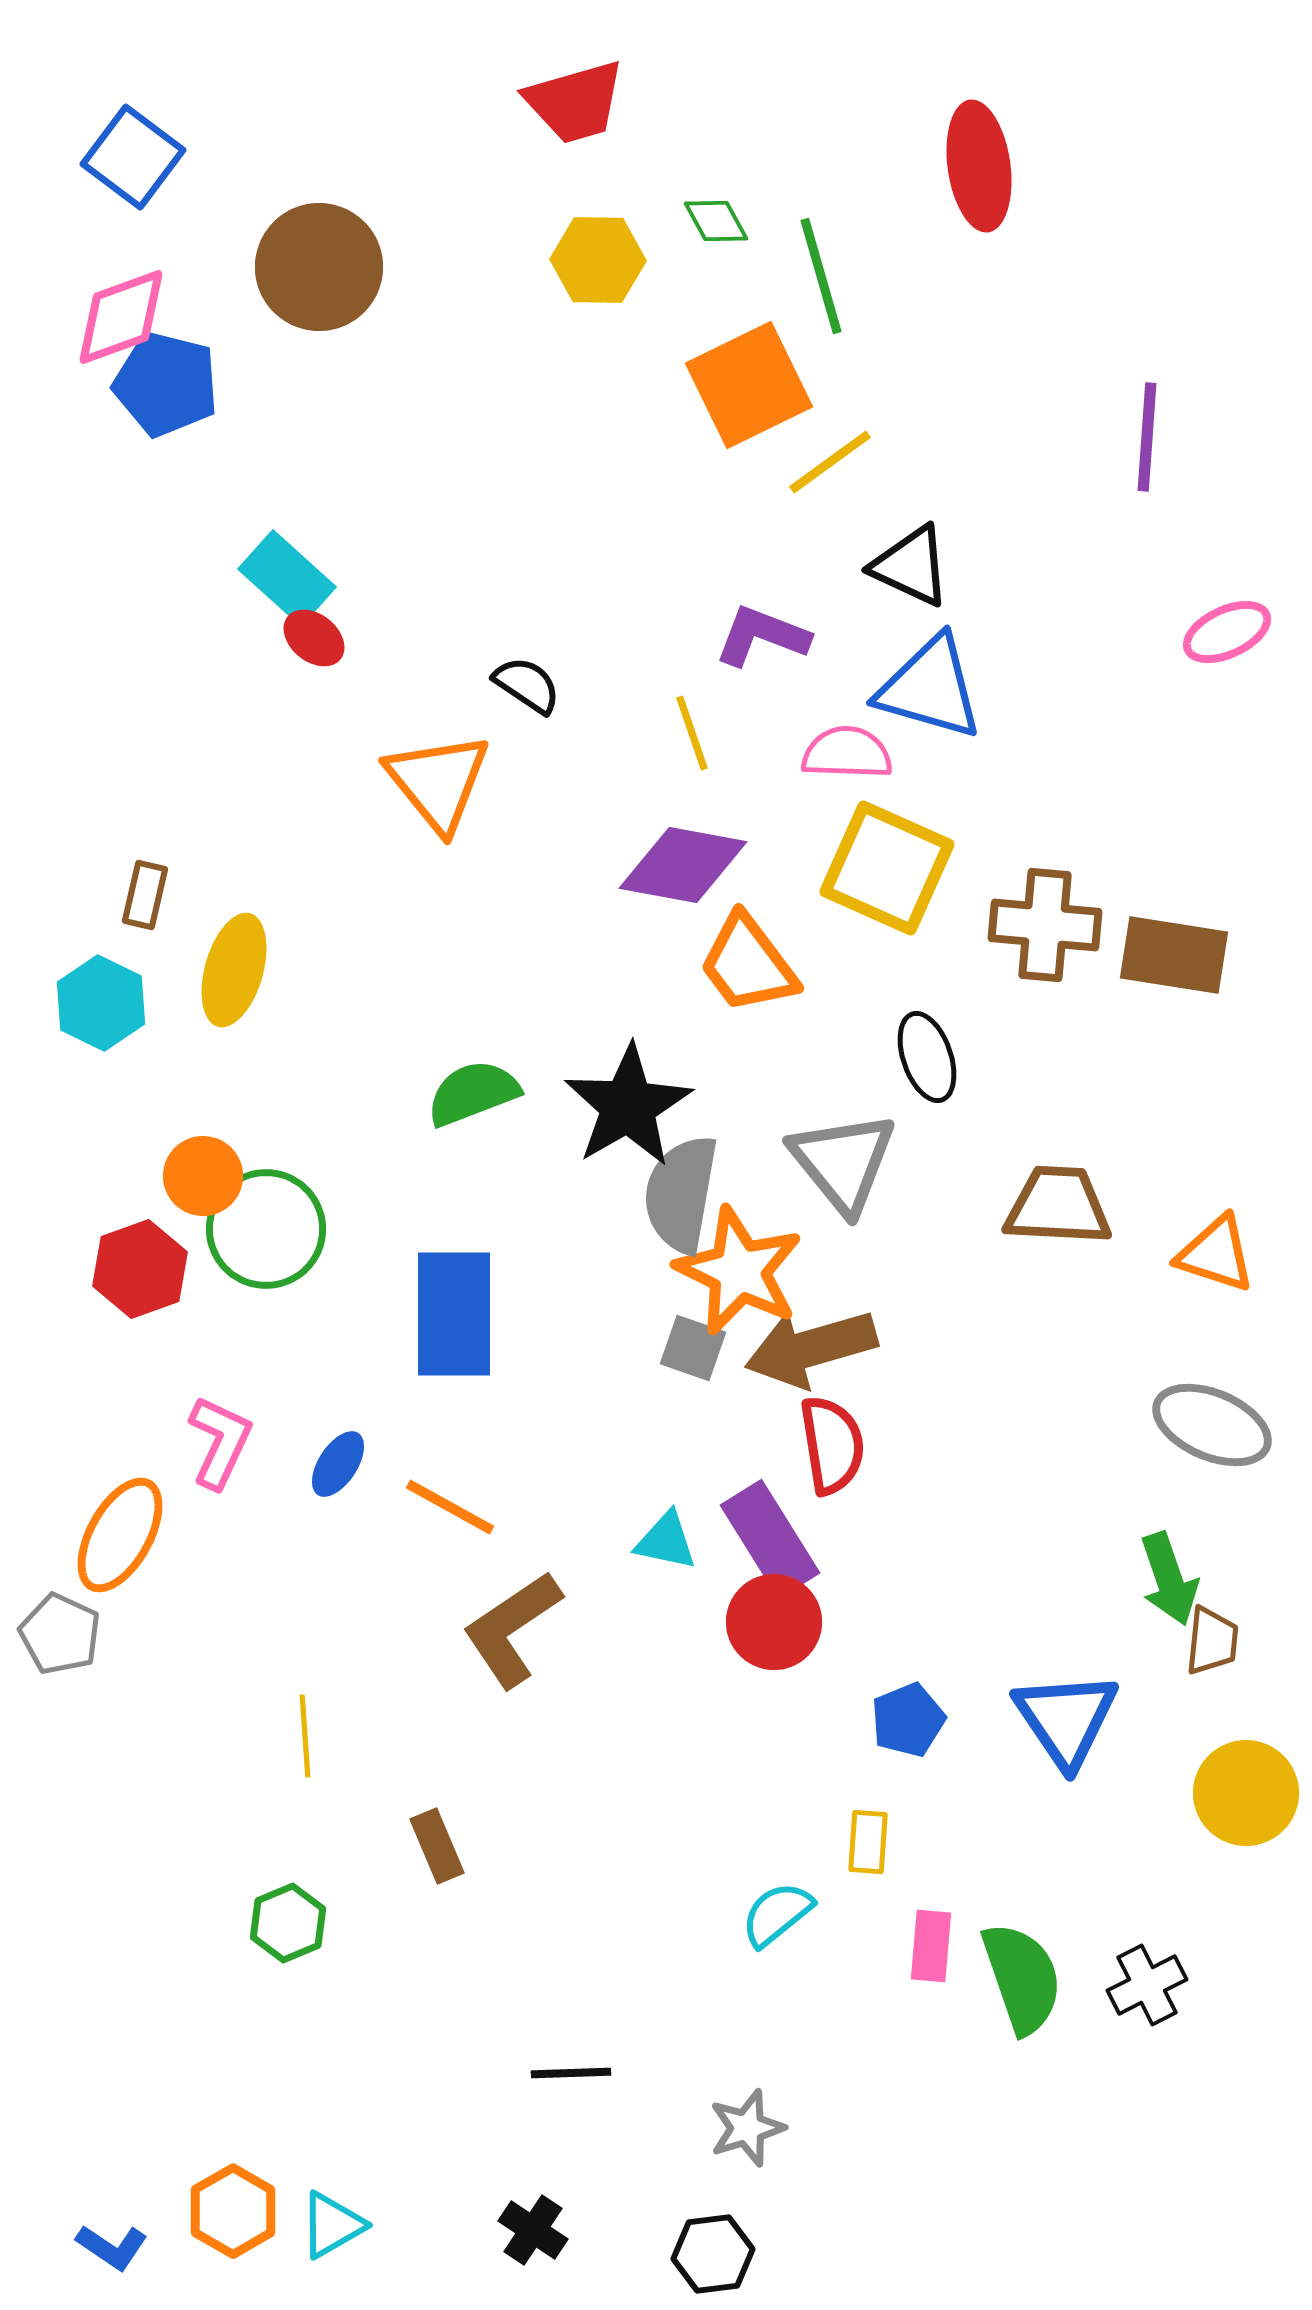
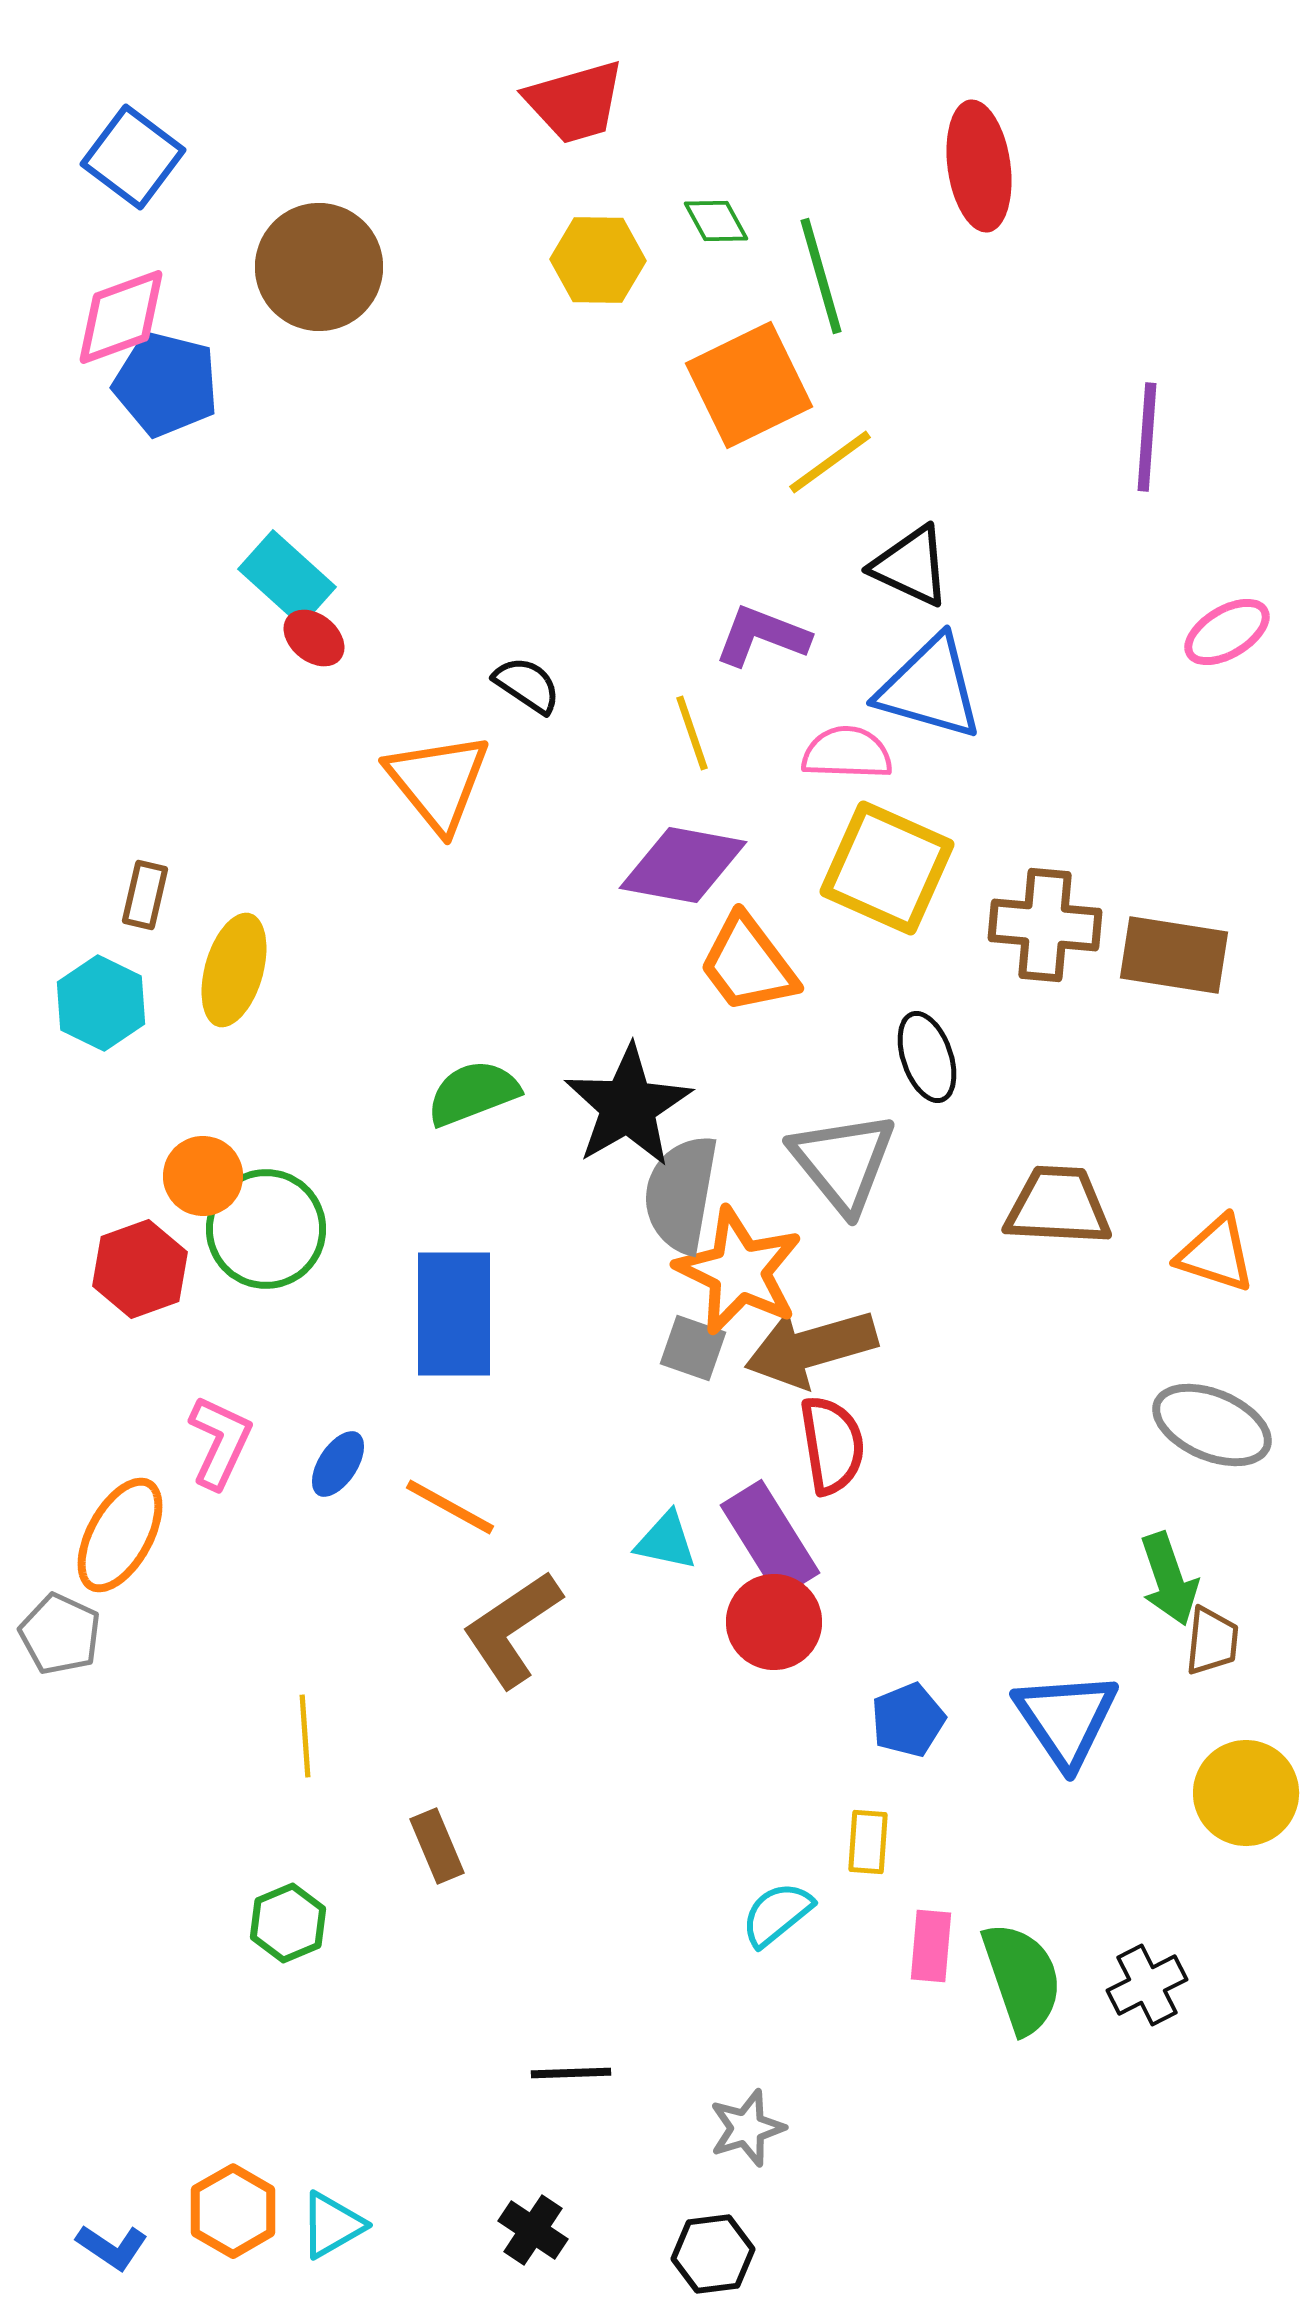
pink ellipse at (1227, 632): rotated 6 degrees counterclockwise
